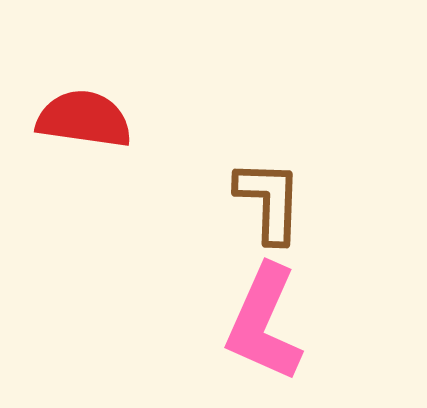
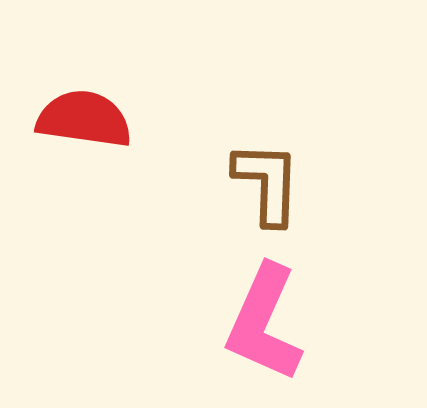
brown L-shape: moved 2 px left, 18 px up
